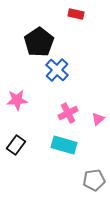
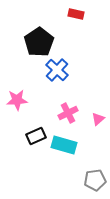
black rectangle: moved 20 px right, 9 px up; rotated 30 degrees clockwise
gray pentagon: moved 1 px right
